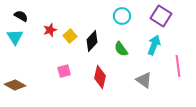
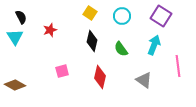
black semicircle: moved 1 px down; rotated 32 degrees clockwise
yellow square: moved 20 px right, 23 px up; rotated 16 degrees counterclockwise
black diamond: rotated 30 degrees counterclockwise
pink square: moved 2 px left
